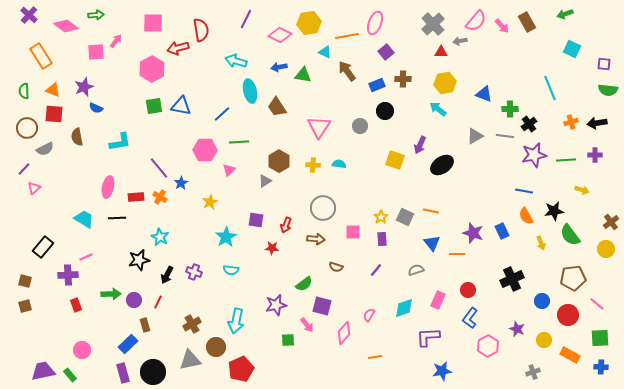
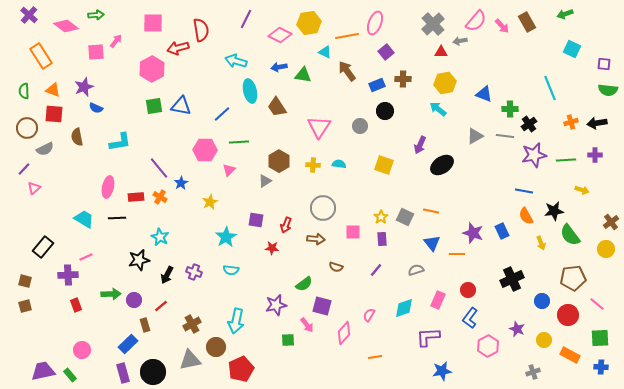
yellow square at (395, 160): moved 11 px left, 5 px down
red line at (158, 302): moved 3 px right, 4 px down; rotated 24 degrees clockwise
